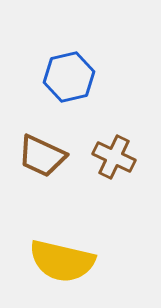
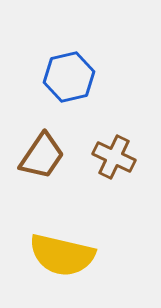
brown trapezoid: rotated 81 degrees counterclockwise
yellow semicircle: moved 6 px up
